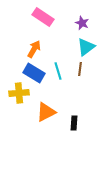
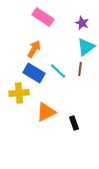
cyan line: rotated 30 degrees counterclockwise
black rectangle: rotated 24 degrees counterclockwise
